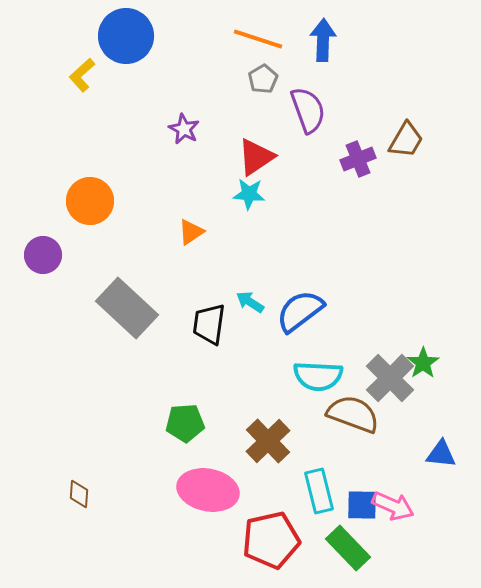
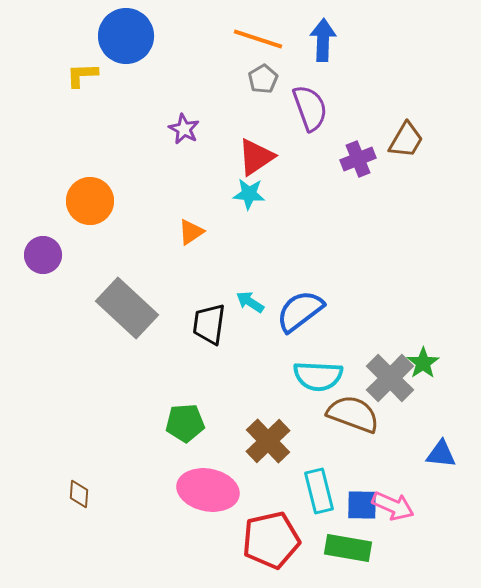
yellow L-shape: rotated 40 degrees clockwise
purple semicircle: moved 2 px right, 2 px up
green rectangle: rotated 36 degrees counterclockwise
